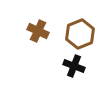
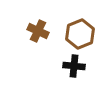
black cross: rotated 15 degrees counterclockwise
